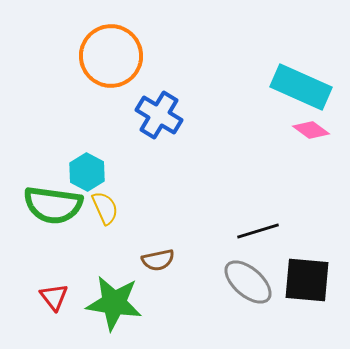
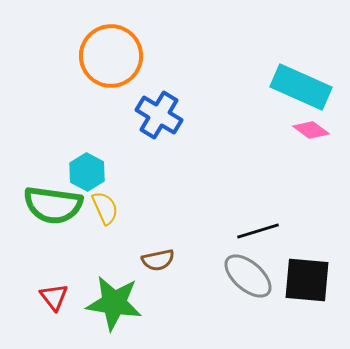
gray ellipse: moved 6 px up
